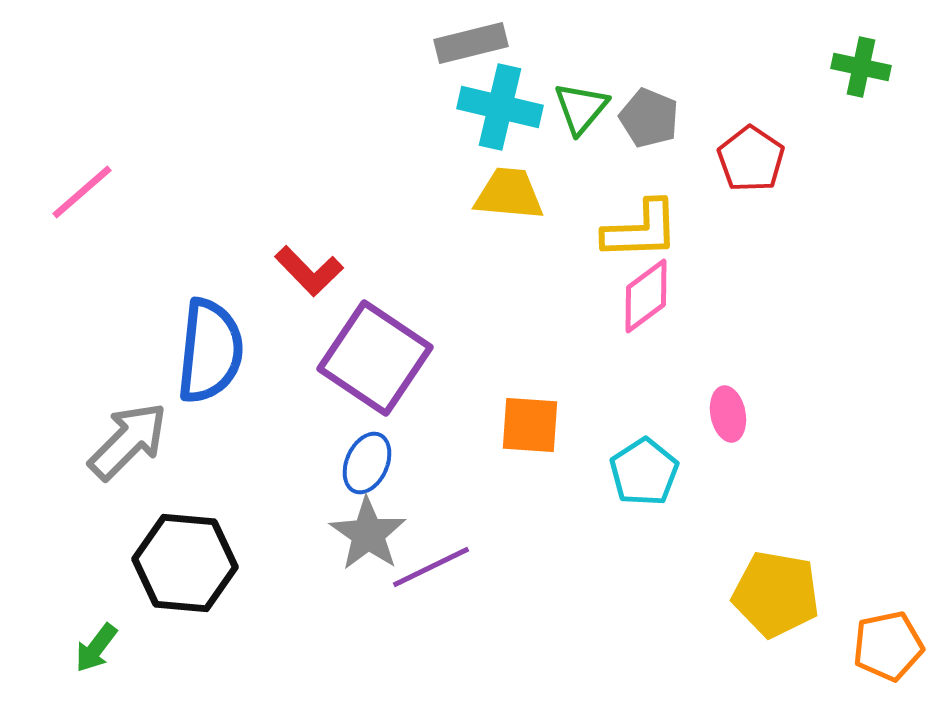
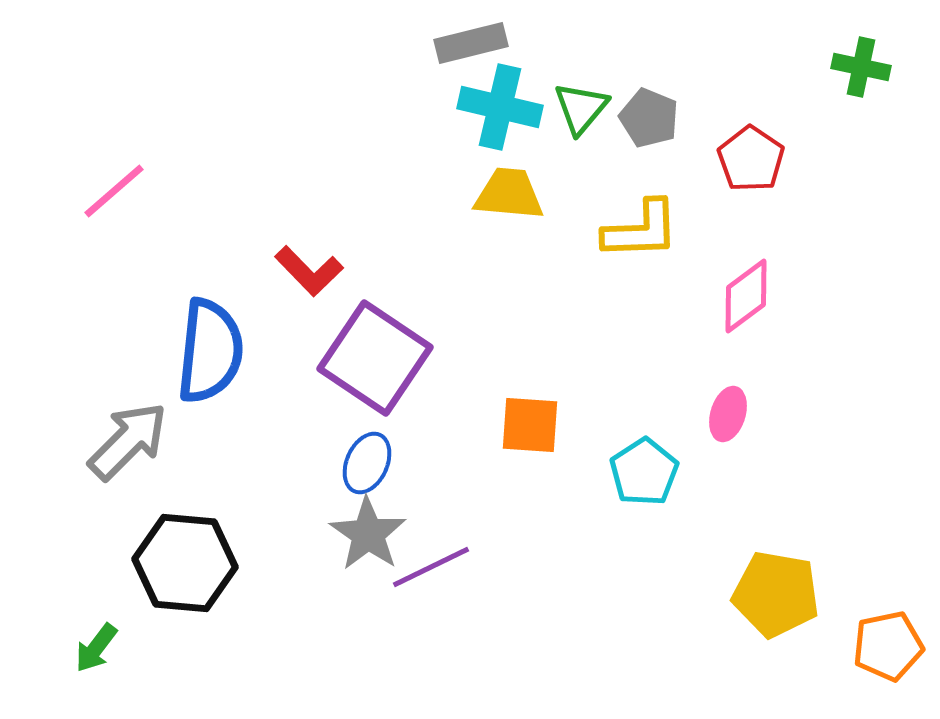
pink line: moved 32 px right, 1 px up
pink diamond: moved 100 px right
pink ellipse: rotated 28 degrees clockwise
